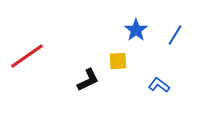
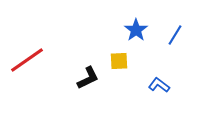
red line: moved 4 px down
yellow square: moved 1 px right
black L-shape: moved 2 px up
